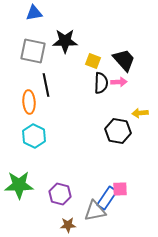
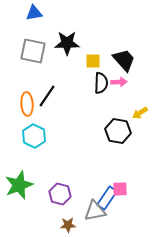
black star: moved 2 px right, 2 px down
yellow square: rotated 21 degrees counterclockwise
black line: moved 1 px right, 11 px down; rotated 45 degrees clockwise
orange ellipse: moved 2 px left, 2 px down
yellow arrow: rotated 28 degrees counterclockwise
green star: rotated 20 degrees counterclockwise
